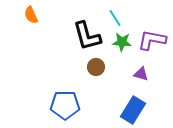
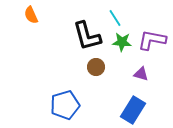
blue pentagon: rotated 16 degrees counterclockwise
